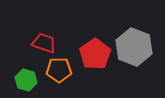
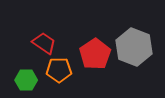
red trapezoid: rotated 15 degrees clockwise
green hexagon: rotated 15 degrees counterclockwise
